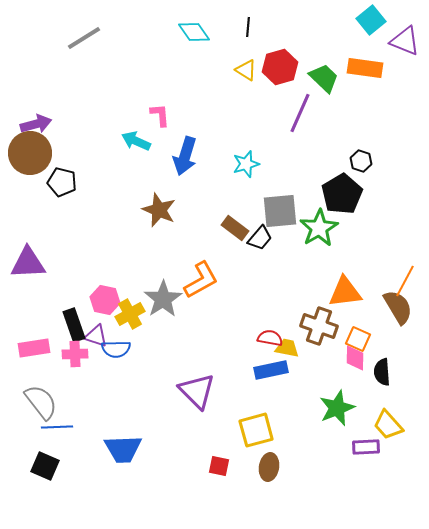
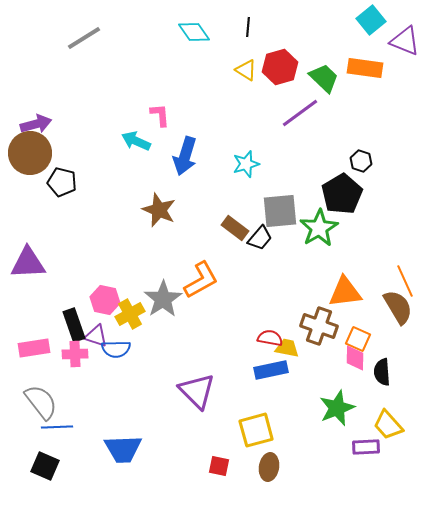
purple line at (300, 113): rotated 30 degrees clockwise
orange line at (405, 281): rotated 52 degrees counterclockwise
